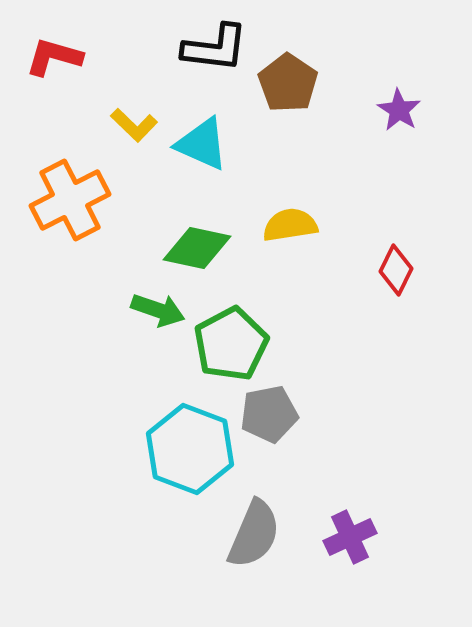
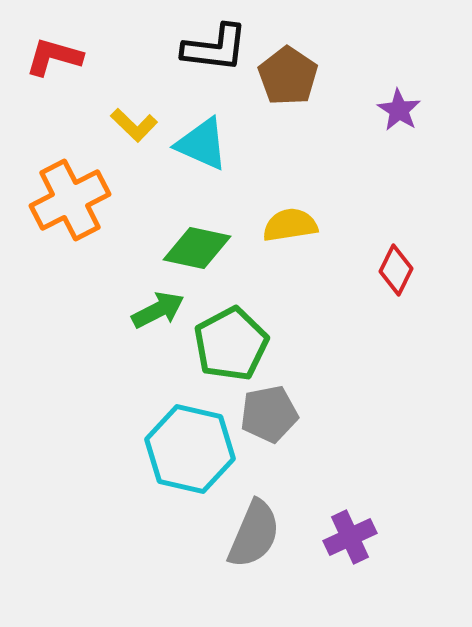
brown pentagon: moved 7 px up
green arrow: rotated 46 degrees counterclockwise
cyan hexagon: rotated 8 degrees counterclockwise
